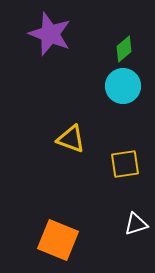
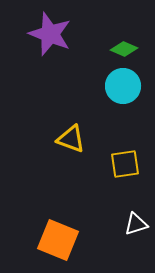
green diamond: rotated 64 degrees clockwise
